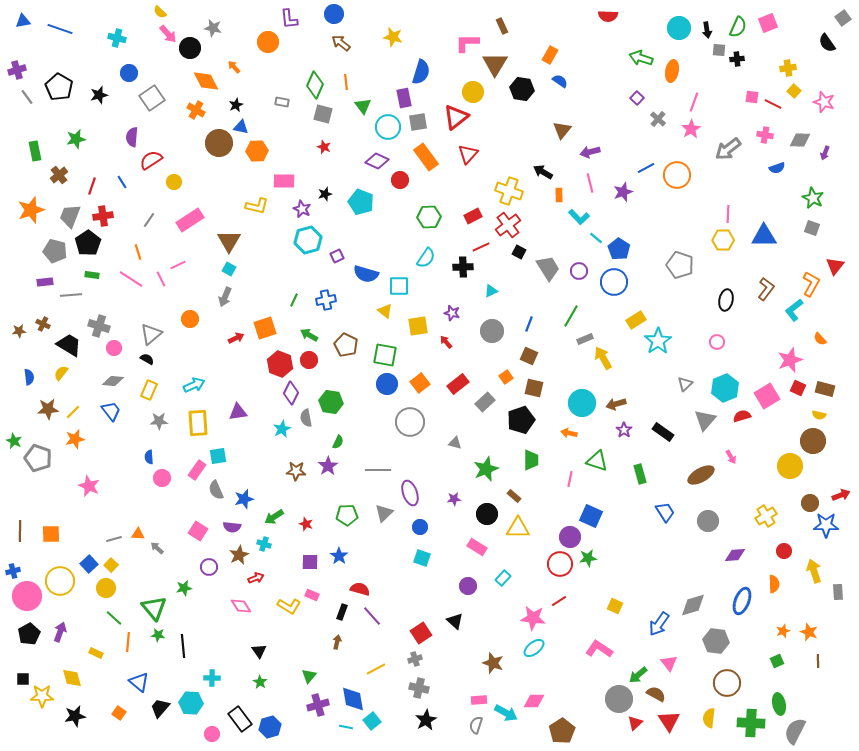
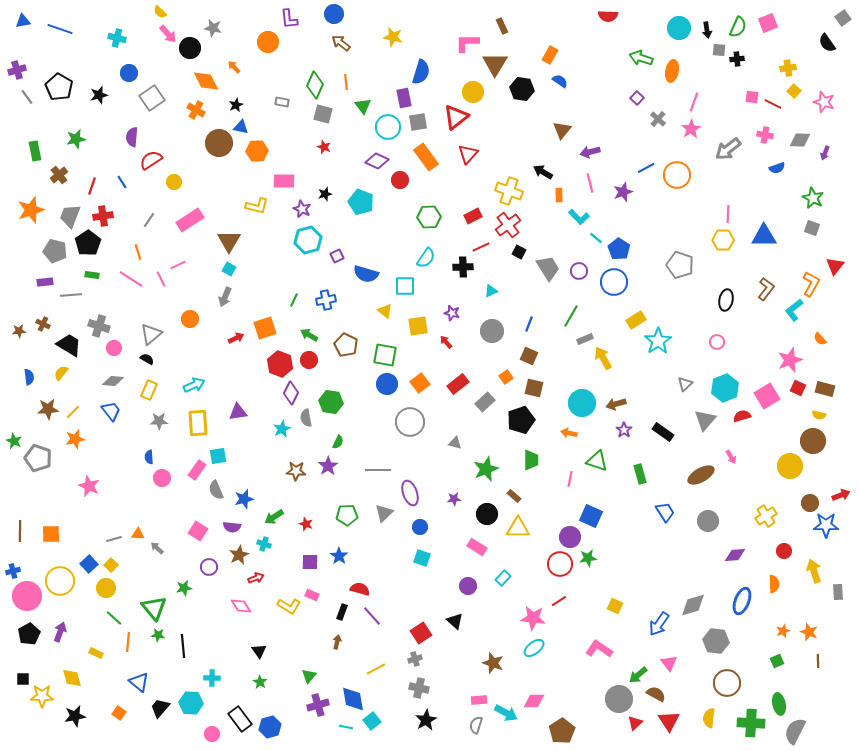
cyan square at (399, 286): moved 6 px right
